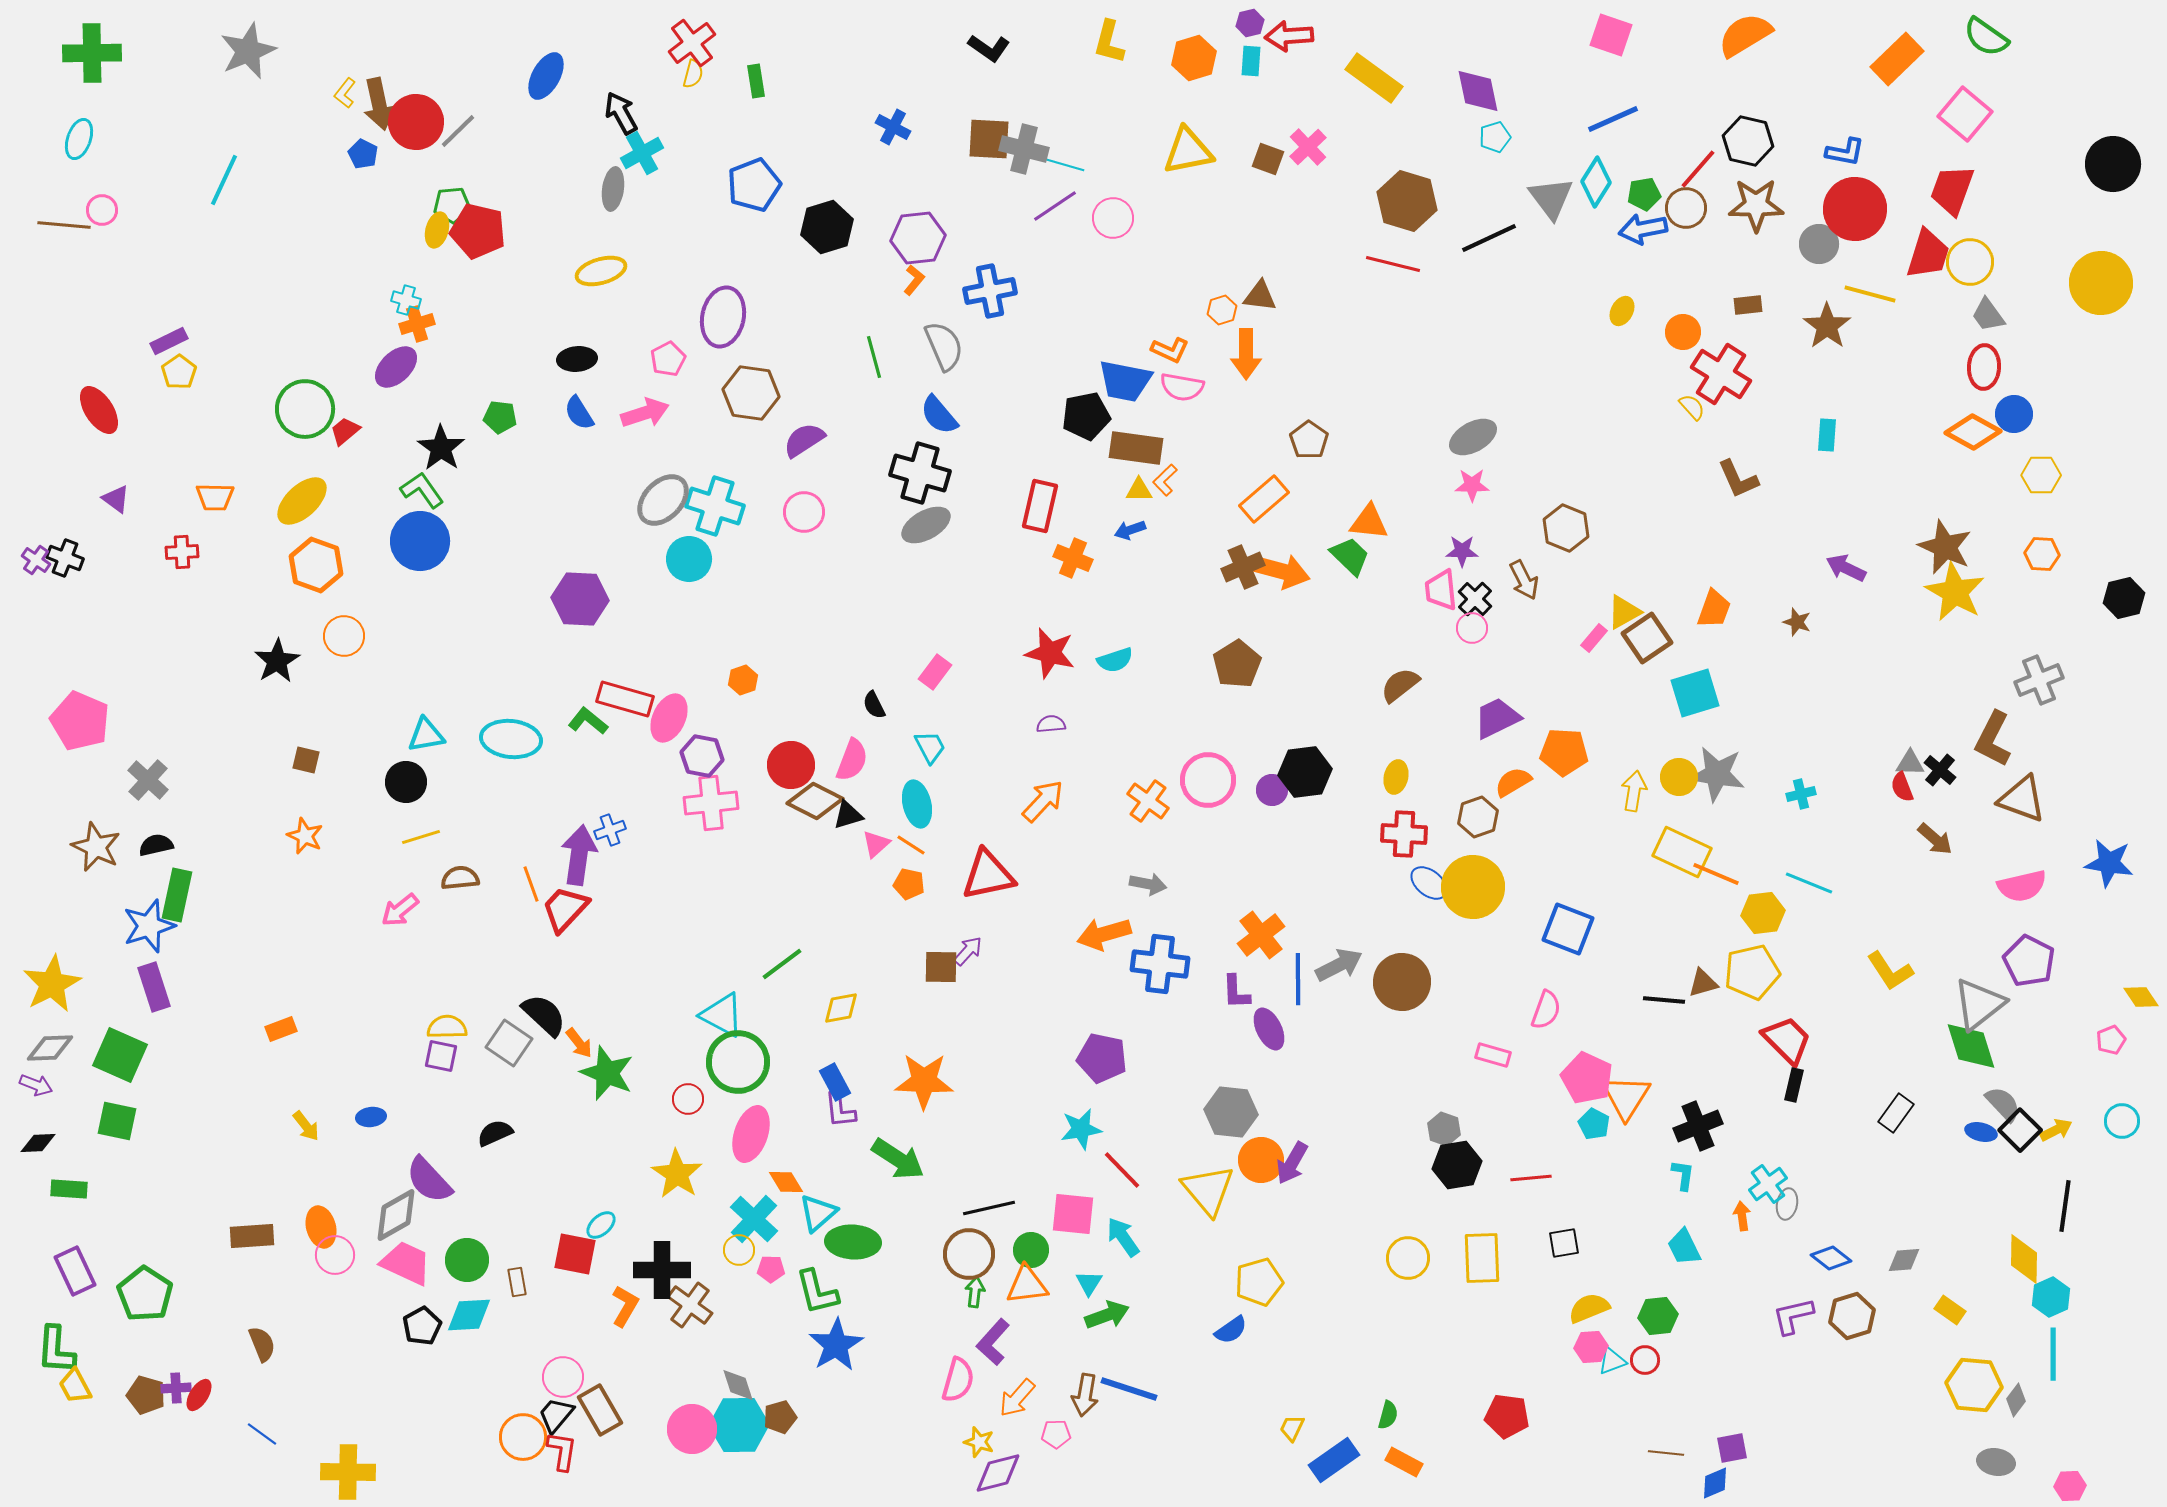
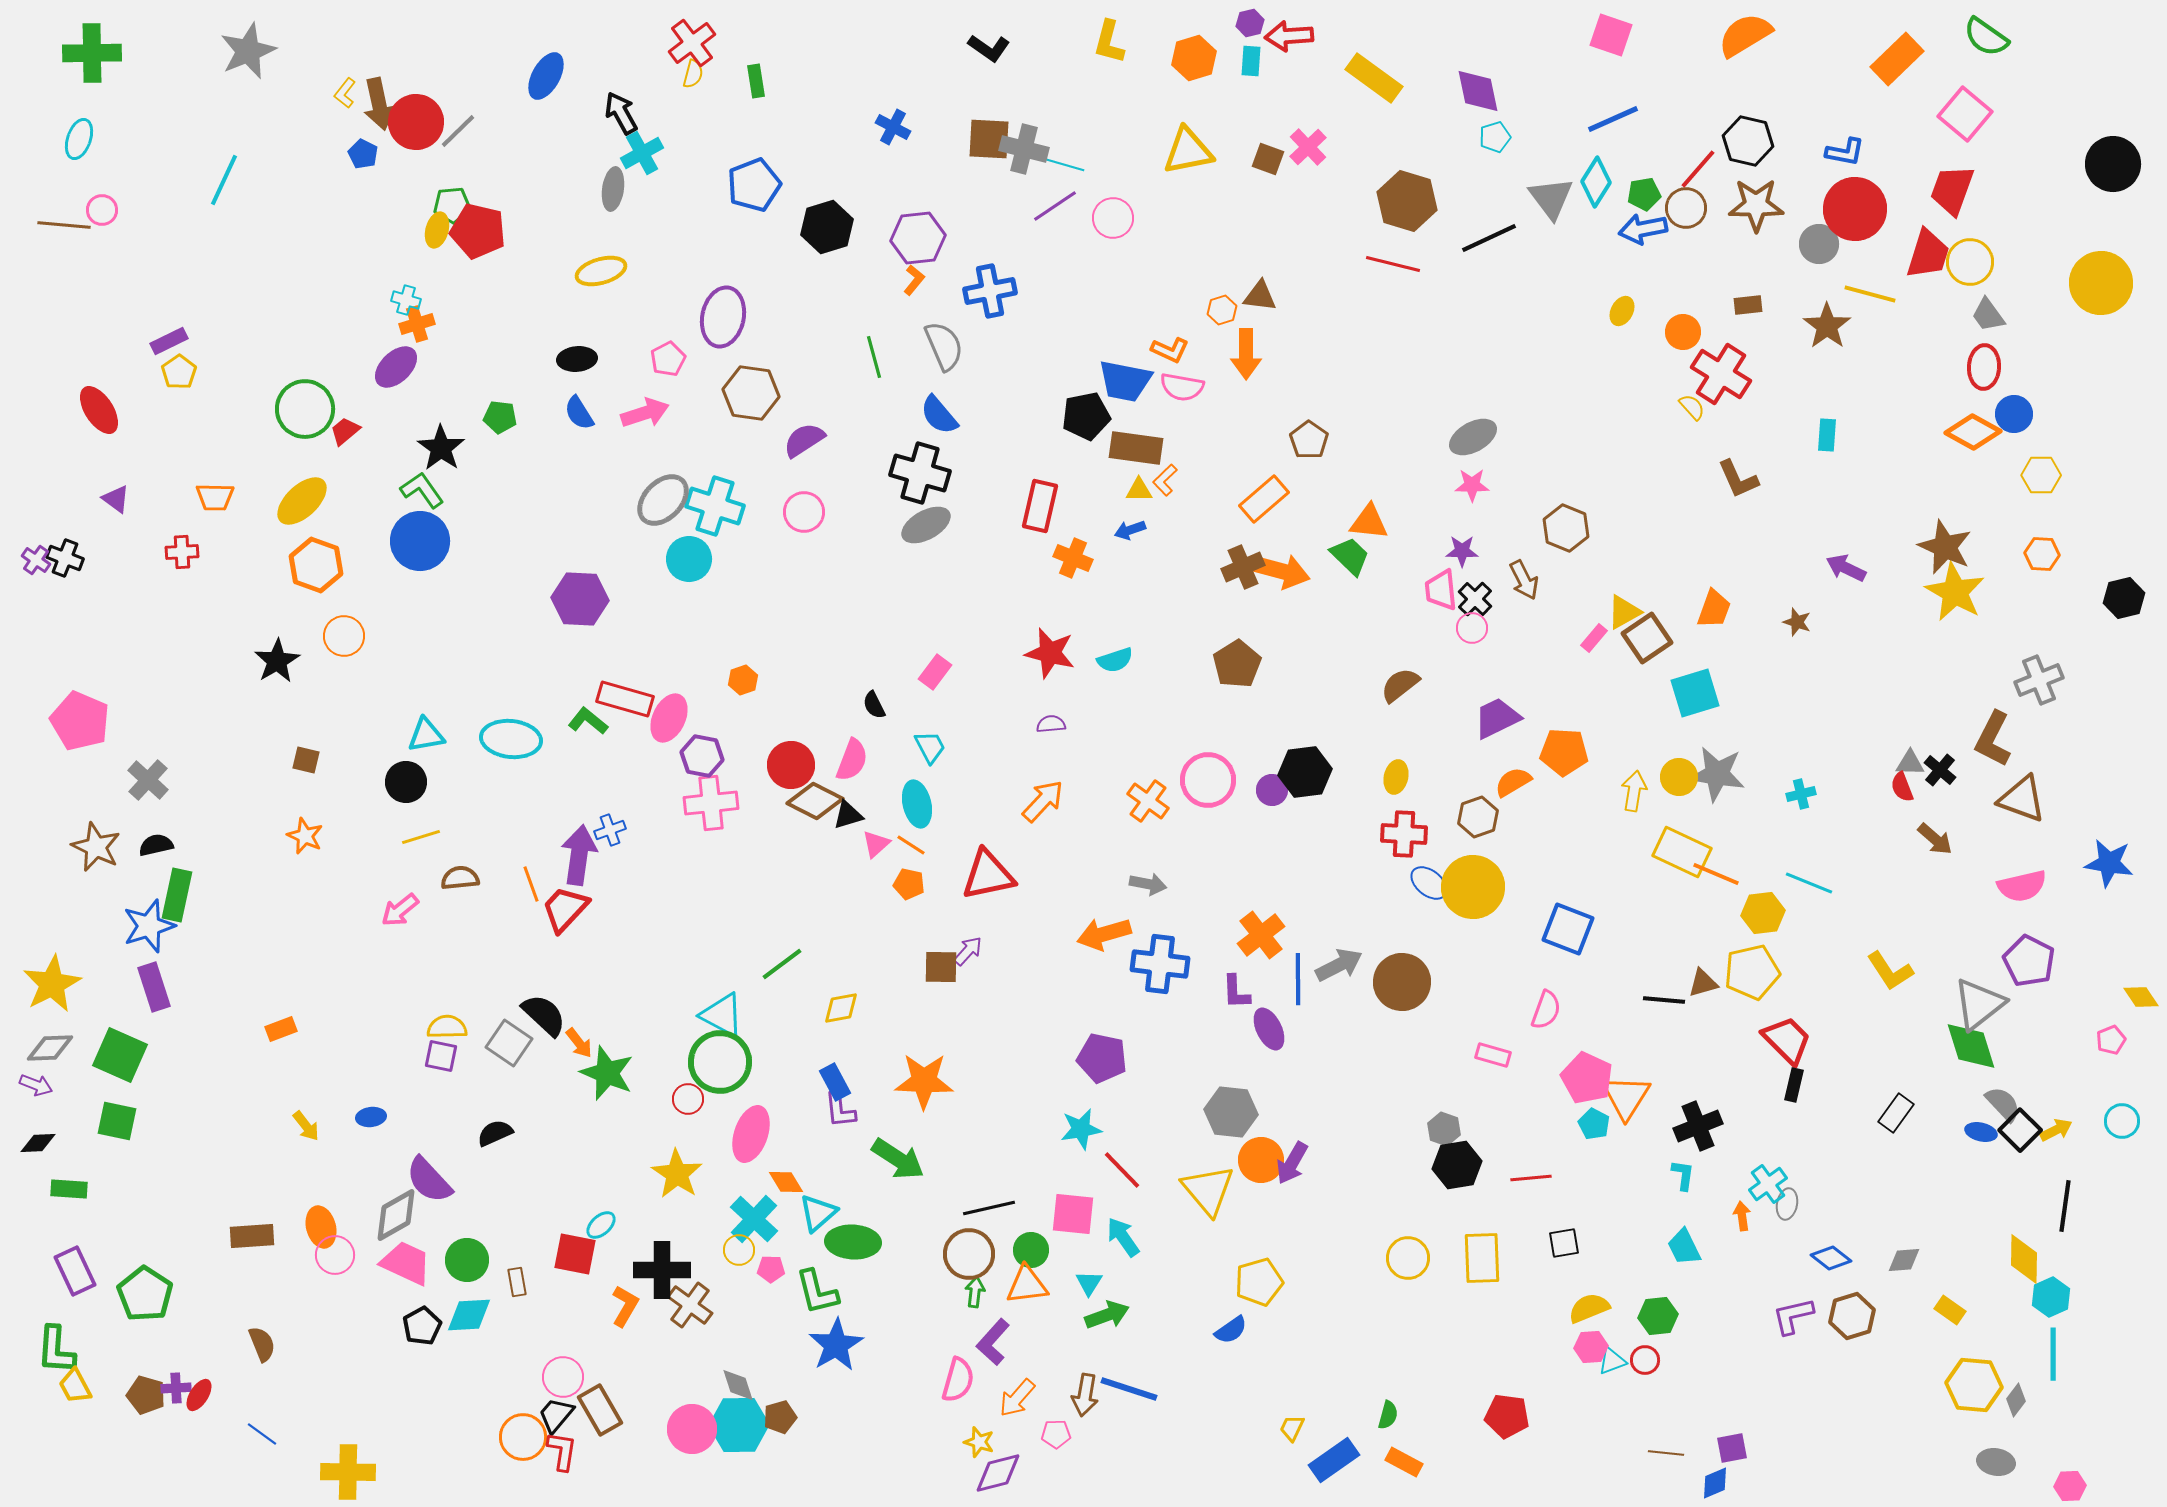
green circle at (738, 1062): moved 18 px left
